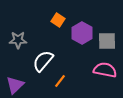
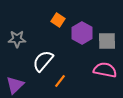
gray star: moved 1 px left, 1 px up
